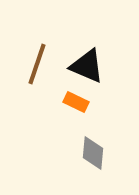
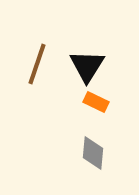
black triangle: rotated 39 degrees clockwise
orange rectangle: moved 20 px right
